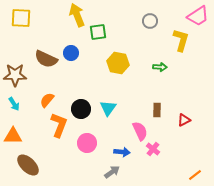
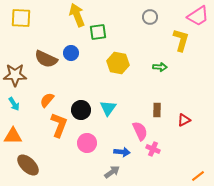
gray circle: moved 4 px up
black circle: moved 1 px down
pink cross: rotated 16 degrees counterclockwise
orange line: moved 3 px right, 1 px down
